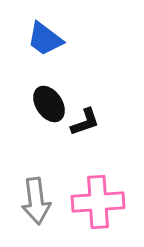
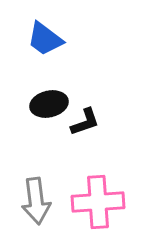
black ellipse: rotated 69 degrees counterclockwise
